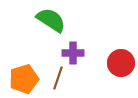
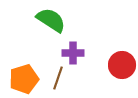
red circle: moved 1 px right, 2 px down
